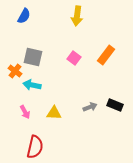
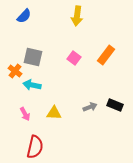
blue semicircle: rotated 14 degrees clockwise
pink arrow: moved 2 px down
